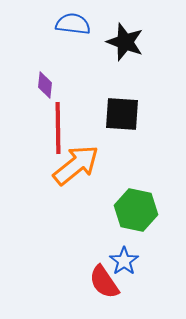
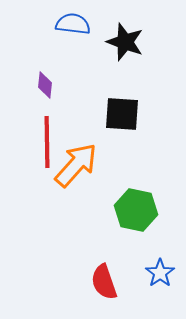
red line: moved 11 px left, 14 px down
orange arrow: rotated 9 degrees counterclockwise
blue star: moved 36 px right, 12 px down
red semicircle: rotated 15 degrees clockwise
